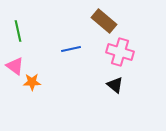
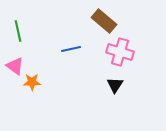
black triangle: rotated 24 degrees clockwise
